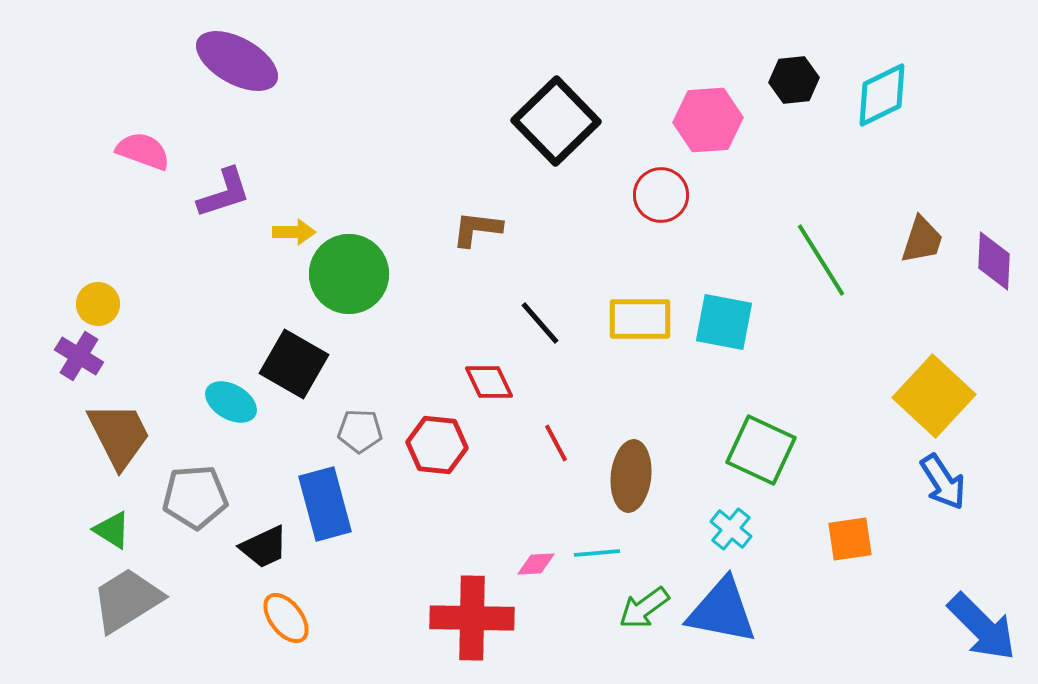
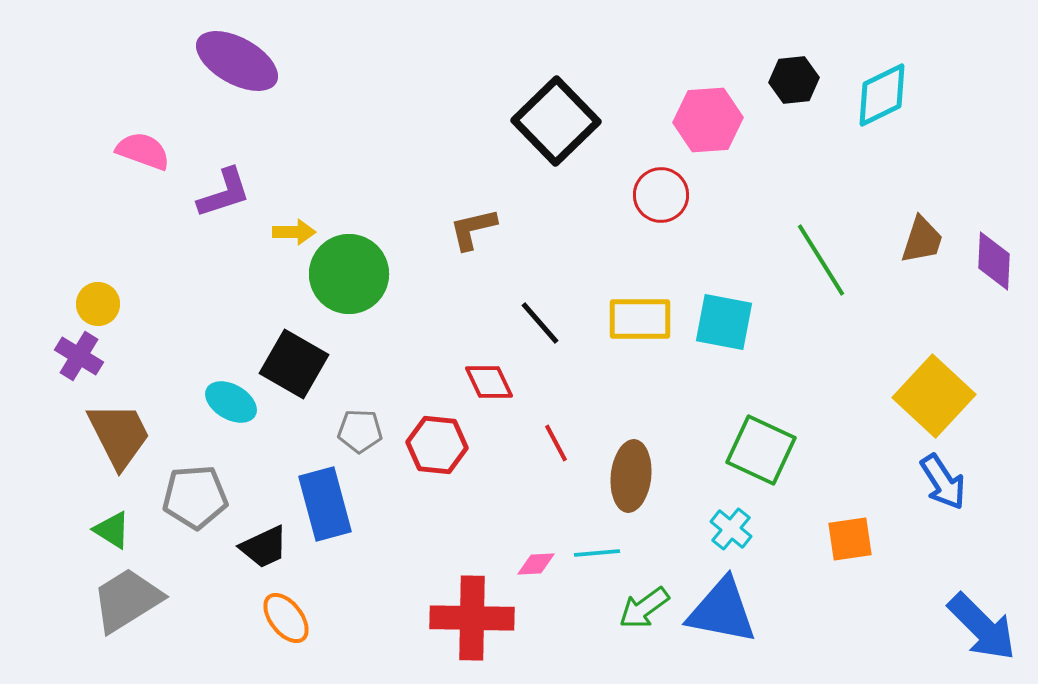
brown L-shape at (477, 229): moved 4 px left; rotated 20 degrees counterclockwise
